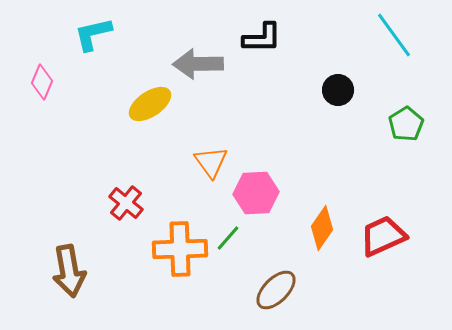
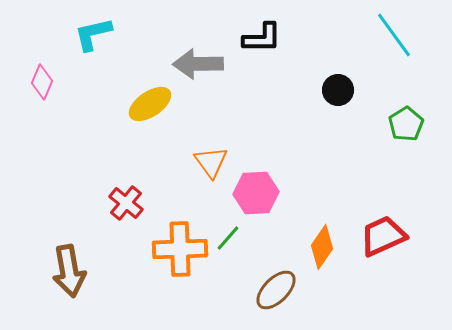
orange diamond: moved 19 px down
